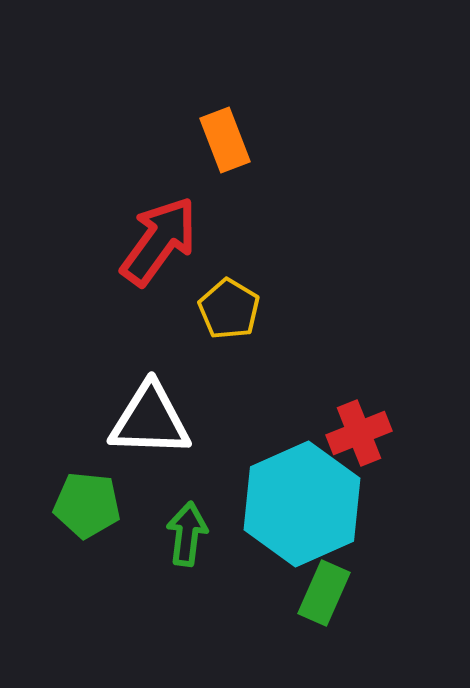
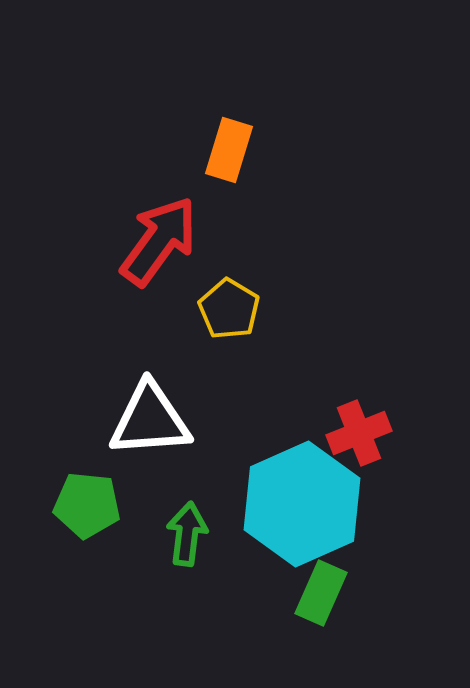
orange rectangle: moved 4 px right, 10 px down; rotated 38 degrees clockwise
white triangle: rotated 6 degrees counterclockwise
green rectangle: moved 3 px left
